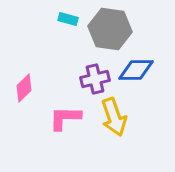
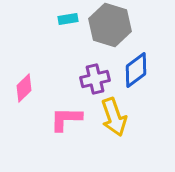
cyan rectangle: rotated 24 degrees counterclockwise
gray hexagon: moved 4 px up; rotated 9 degrees clockwise
blue diamond: rotated 36 degrees counterclockwise
pink L-shape: moved 1 px right, 1 px down
